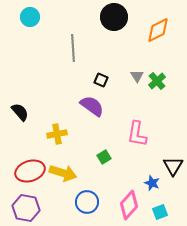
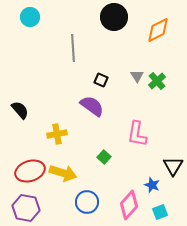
black semicircle: moved 2 px up
green square: rotated 16 degrees counterclockwise
blue star: moved 2 px down
